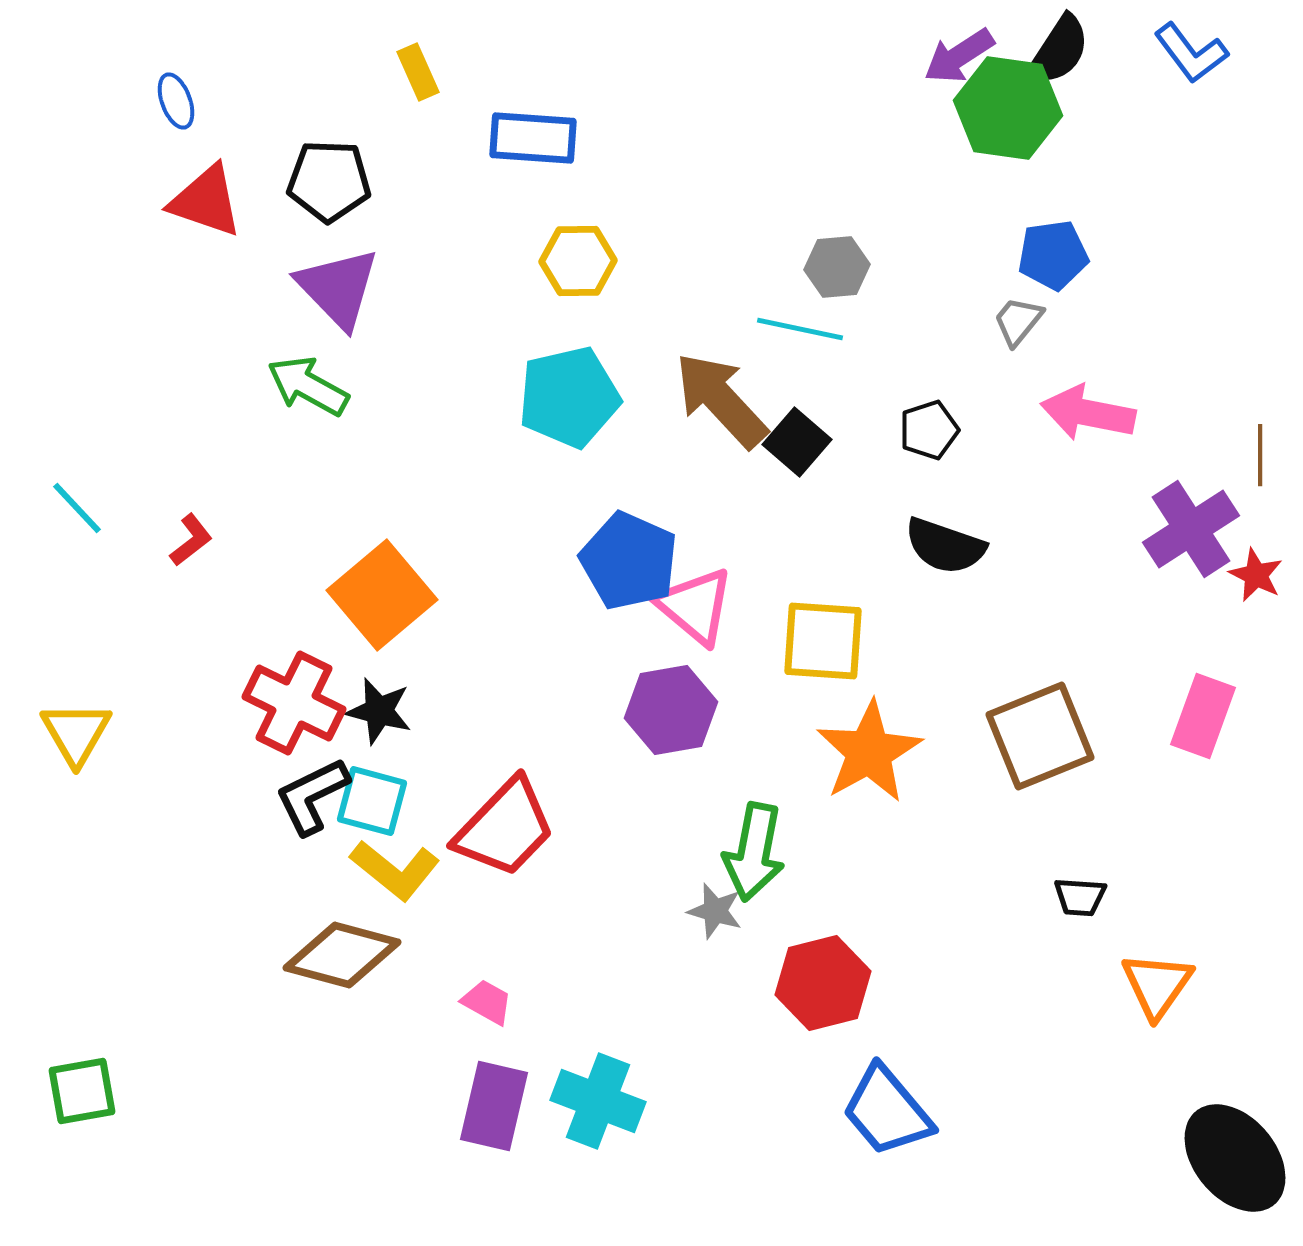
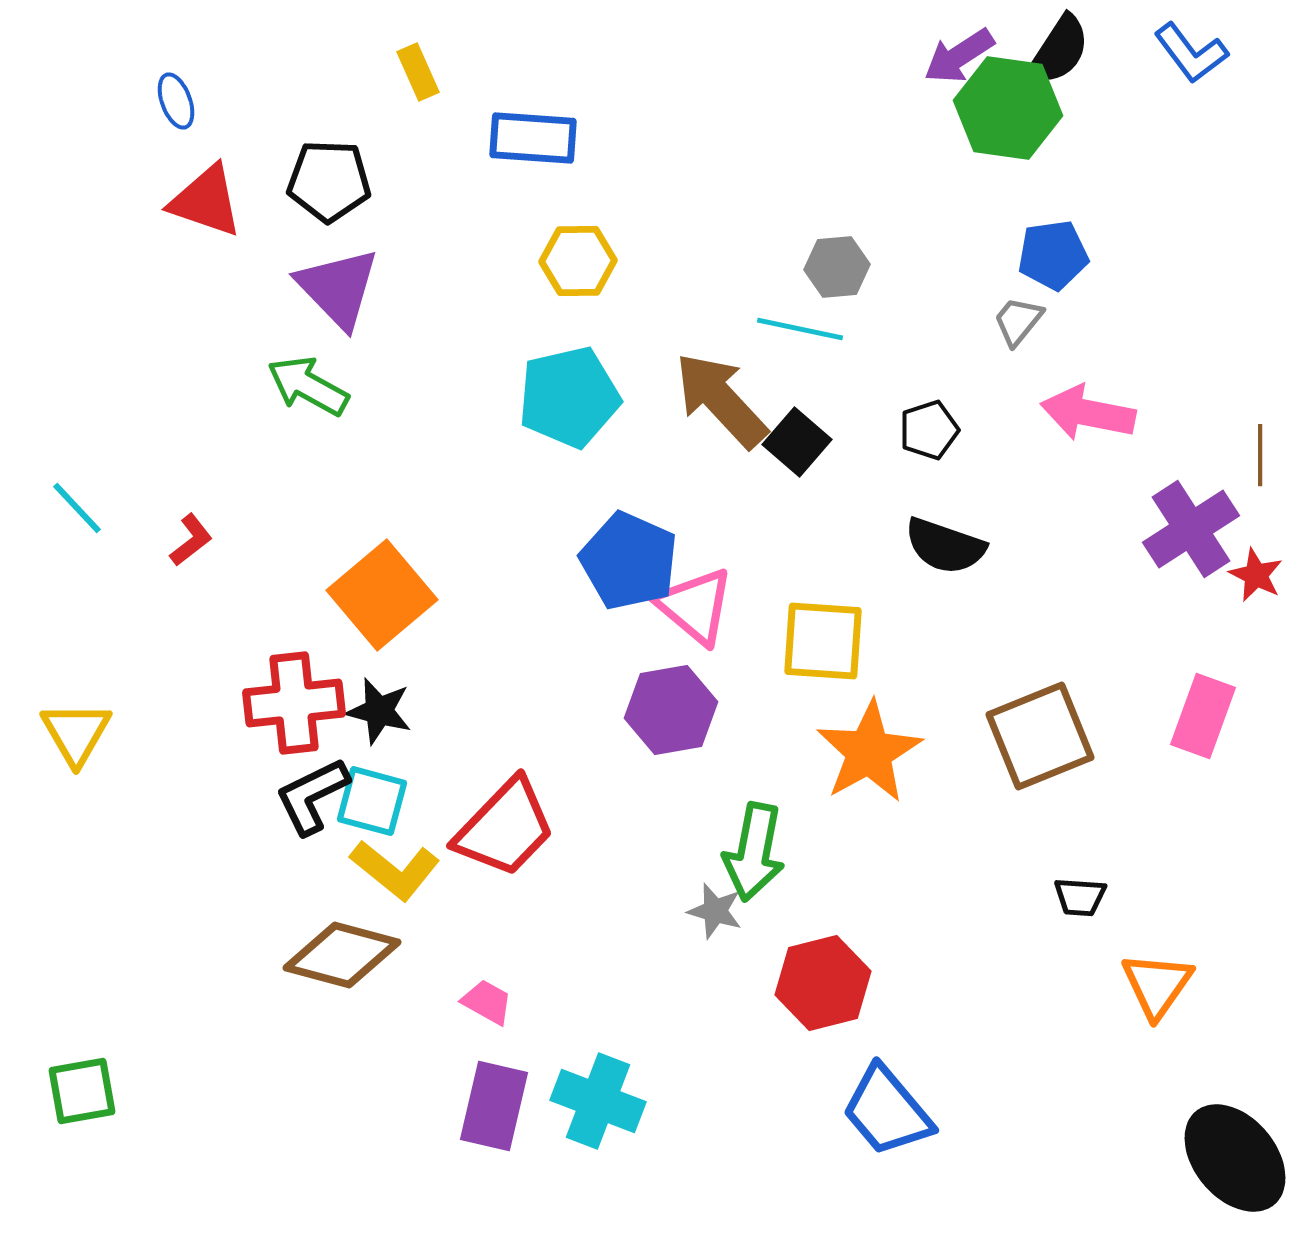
red cross at (294, 703): rotated 32 degrees counterclockwise
